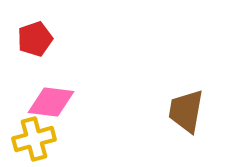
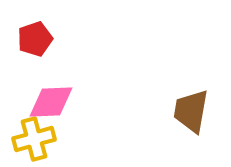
pink diamond: rotated 9 degrees counterclockwise
brown trapezoid: moved 5 px right
